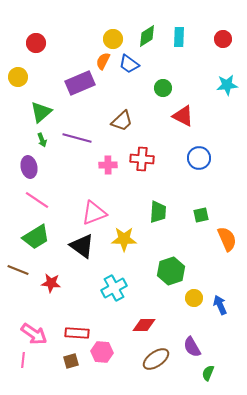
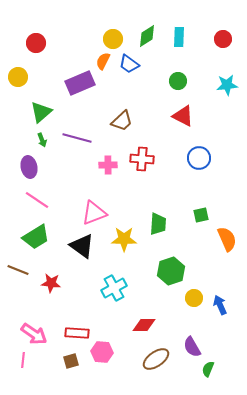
green circle at (163, 88): moved 15 px right, 7 px up
green trapezoid at (158, 212): moved 12 px down
green semicircle at (208, 373): moved 4 px up
